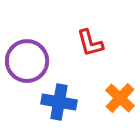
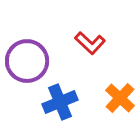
red L-shape: rotated 32 degrees counterclockwise
blue cross: moved 1 px right; rotated 32 degrees counterclockwise
